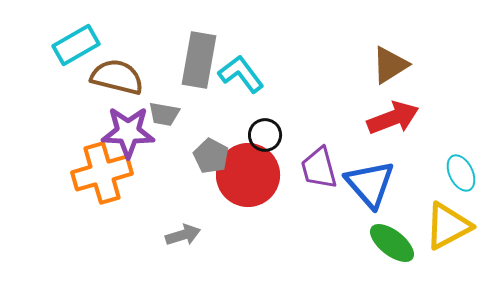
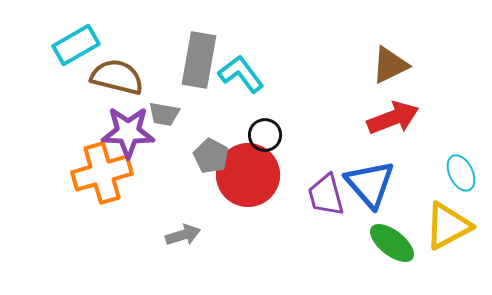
brown triangle: rotated 6 degrees clockwise
purple trapezoid: moved 7 px right, 27 px down
